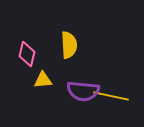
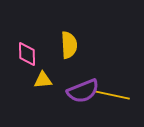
pink diamond: rotated 15 degrees counterclockwise
purple semicircle: rotated 28 degrees counterclockwise
yellow line: moved 1 px right, 1 px up
